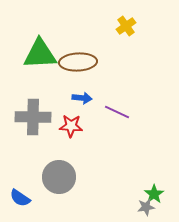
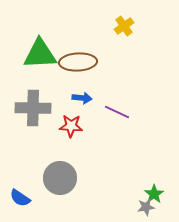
yellow cross: moved 2 px left
gray cross: moved 9 px up
gray circle: moved 1 px right, 1 px down
